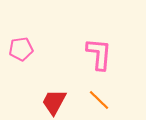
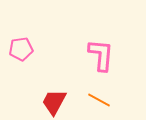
pink L-shape: moved 2 px right, 1 px down
orange line: rotated 15 degrees counterclockwise
